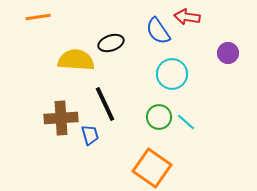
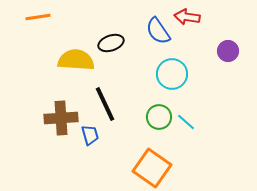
purple circle: moved 2 px up
